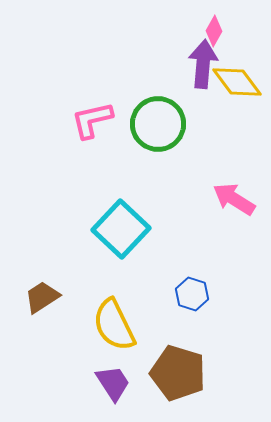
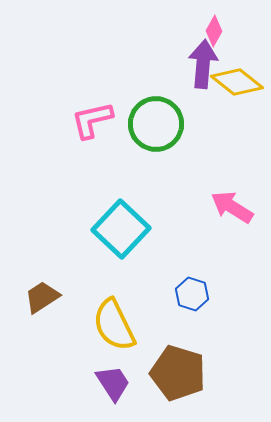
yellow diamond: rotated 15 degrees counterclockwise
green circle: moved 2 px left
pink arrow: moved 2 px left, 8 px down
